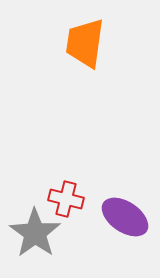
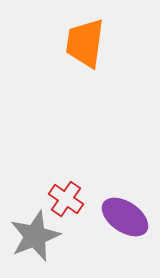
red cross: rotated 20 degrees clockwise
gray star: moved 3 px down; rotated 15 degrees clockwise
